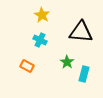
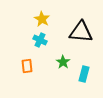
yellow star: moved 4 px down
green star: moved 4 px left
orange rectangle: rotated 56 degrees clockwise
